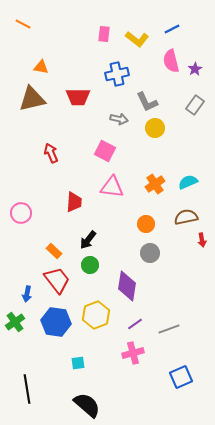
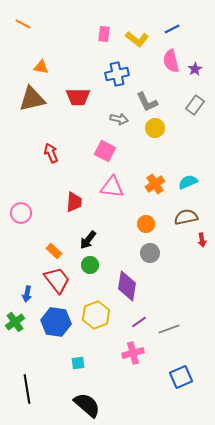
purple line at (135, 324): moved 4 px right, 2 px up
